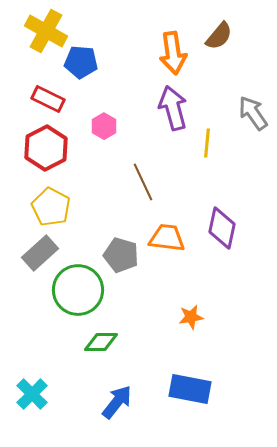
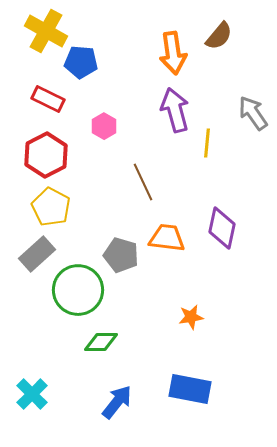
purple arrow: moved 2 px right, 2 px down
red hexagon: moved 7 px down
gray rectangle: moved 3 px left, 1 px down
